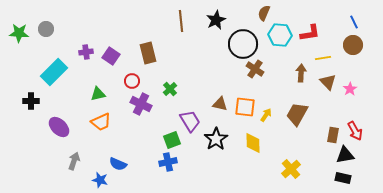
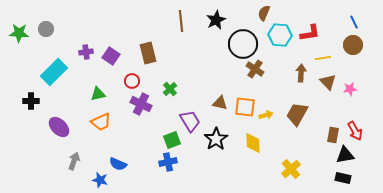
pink star at (350, 89): rotated 24 degrees clockwise
brown triangle at (220, 104): moved 1 px up
yellow arrow at (266, 115): rotated 40 degrees clockwise
